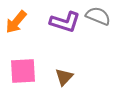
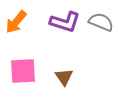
gray semicircle: moved 3 px right, 6 px down
brown triangle: rotated 18 degrees counterclockwise
